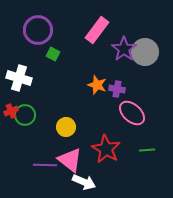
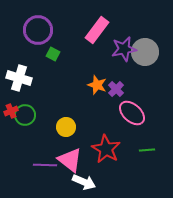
purple star: rotated 25 degrees clockwise
purple cross: moved 1 px left; rotated 35 degrees clockwise
